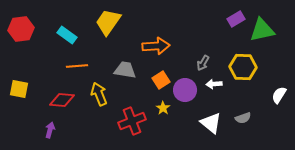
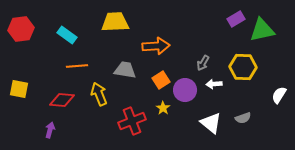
yellow trapezoid: moved 7 px right; rotated 52 degrees clockwise
